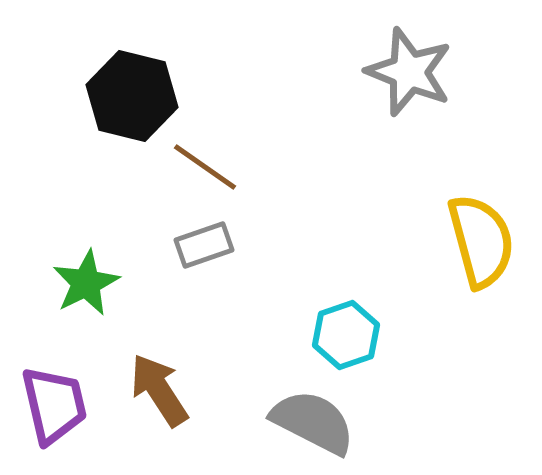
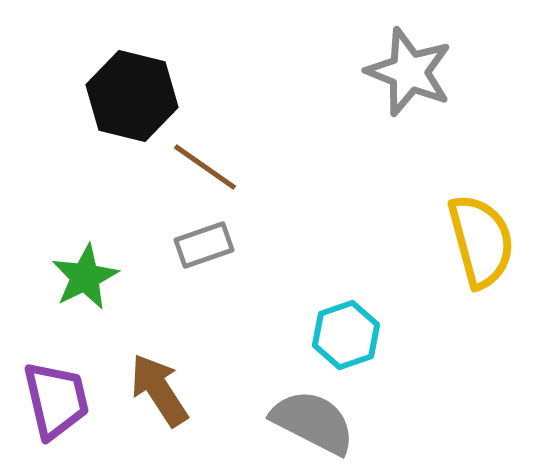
green star: moved 1 px left, 6 px up
purple trapezoid: moved 2 px right, 5 px up
